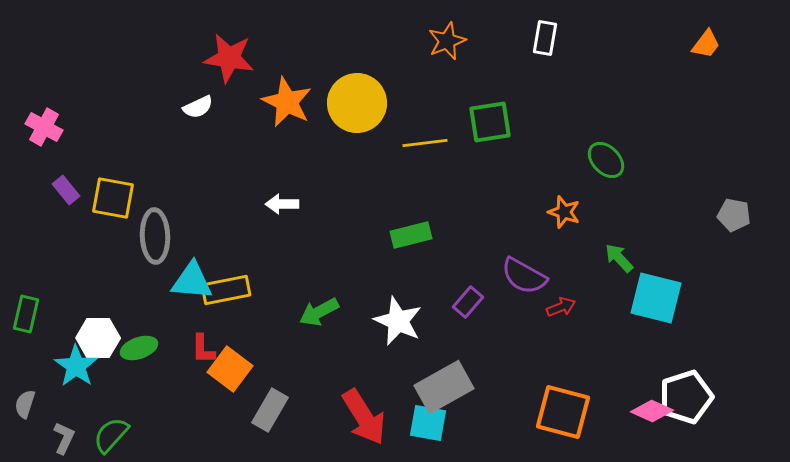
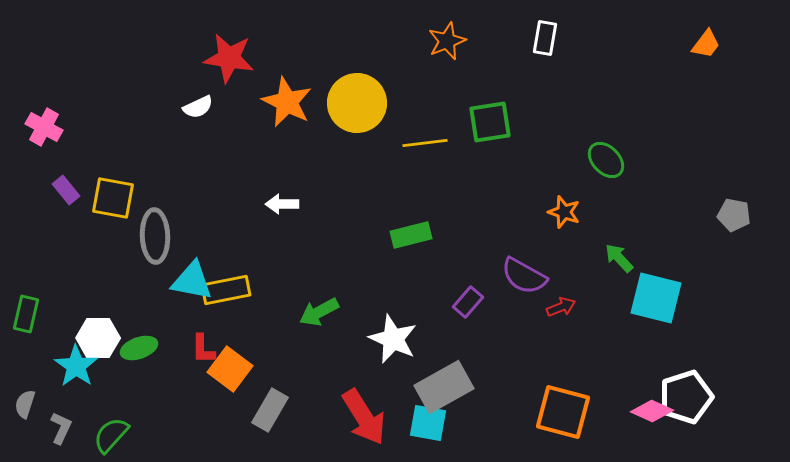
cyan triangle at (192, 281): rotated 6 degrees clockwise
white star at (398, 321): moved 5 px left, 18 px down
gray L-shape at (64, 438): moved 3 px left, 10 px up
